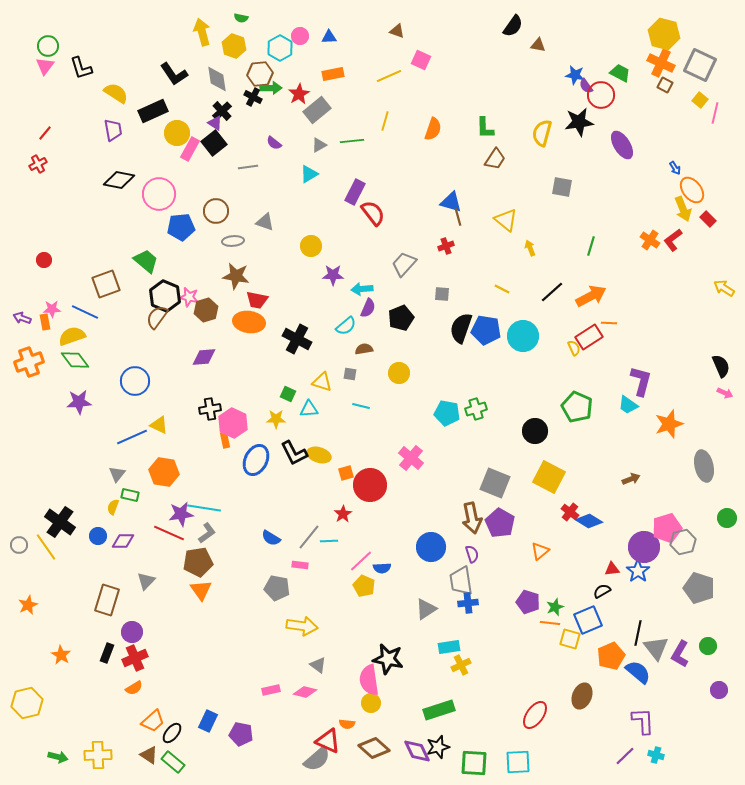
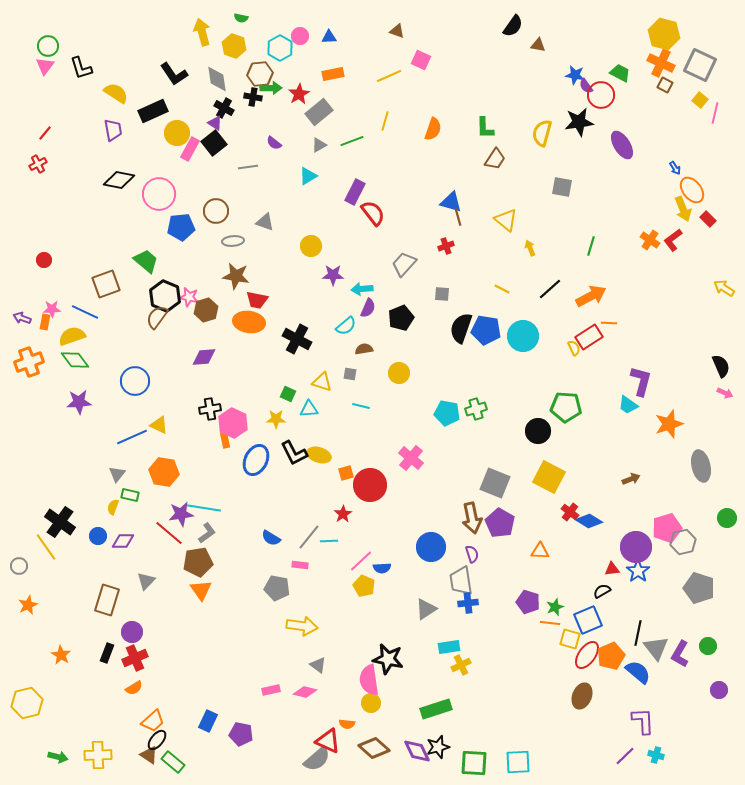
black cross at (253, 97): rotated 18 degrees counterclockwise
gray rectangle at (317, 110): moved 2 px right, 2 px down
black cross at (222, 111): moved 2 px right, 3 px up; rotated 18 degrees counterclockwise
green line at (352, 141): rotated 15 degrees counterclockwise
cyan triangle at (309, 174): moved 1 px left, 2 px down
black line at (552, 292): moved 2 px left, 3 px up
orange rectangle at (45, 322): rotated 21 degrees clockwise
green pentagon at (577, 407): moved 11 px left; rotated 20 degrees counterclockwise
black circle at (535, 431): moved 3 px right
gray ellipse at (704, 466): moved 3 px left
red line at (169, 533): rotated 16 degrees clockwise
gray circle at (19, 545): moved 21 px down
purple circle at (644, 547): moved 8 px left
orange triangle at (540, 551): rotated 42 degrees clockwise
green rectangle at (439, 710): moved 3 px left, 1 px up
red ellipse at (535, 715): moved 52 px right, 60 px up
black ellipse at (172, 733): moved 15 px left, 7 px down
